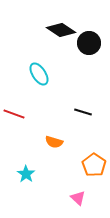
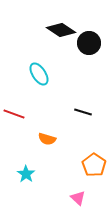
orange semicircle: moved 7 px left, 3 px up
